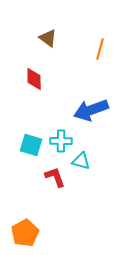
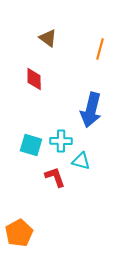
blue arrow: rotated 56 degrees counterclockwise
orange pentagon: moved 6 px left
